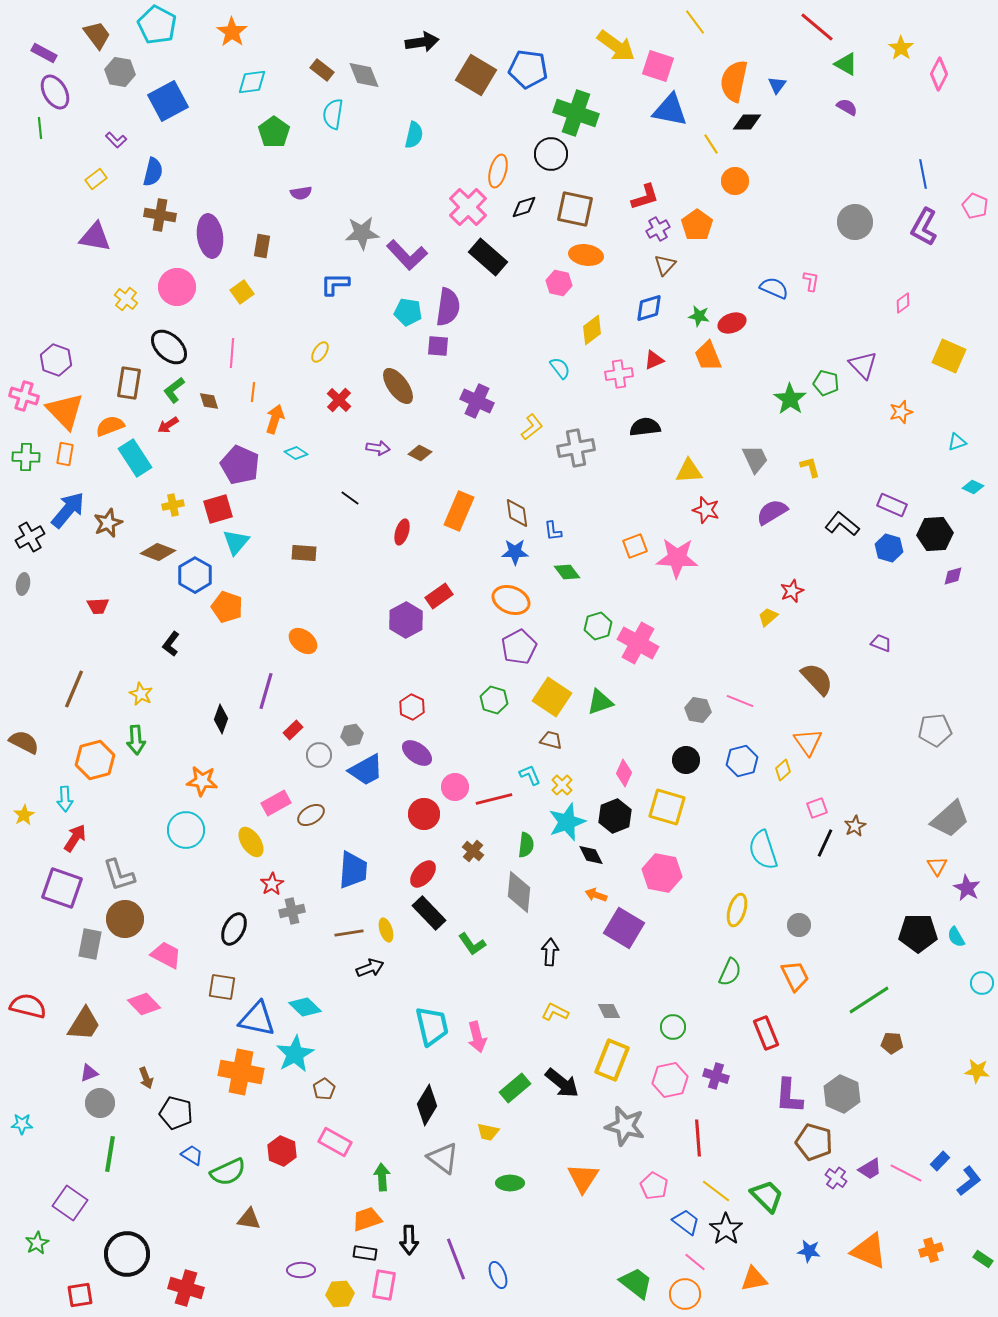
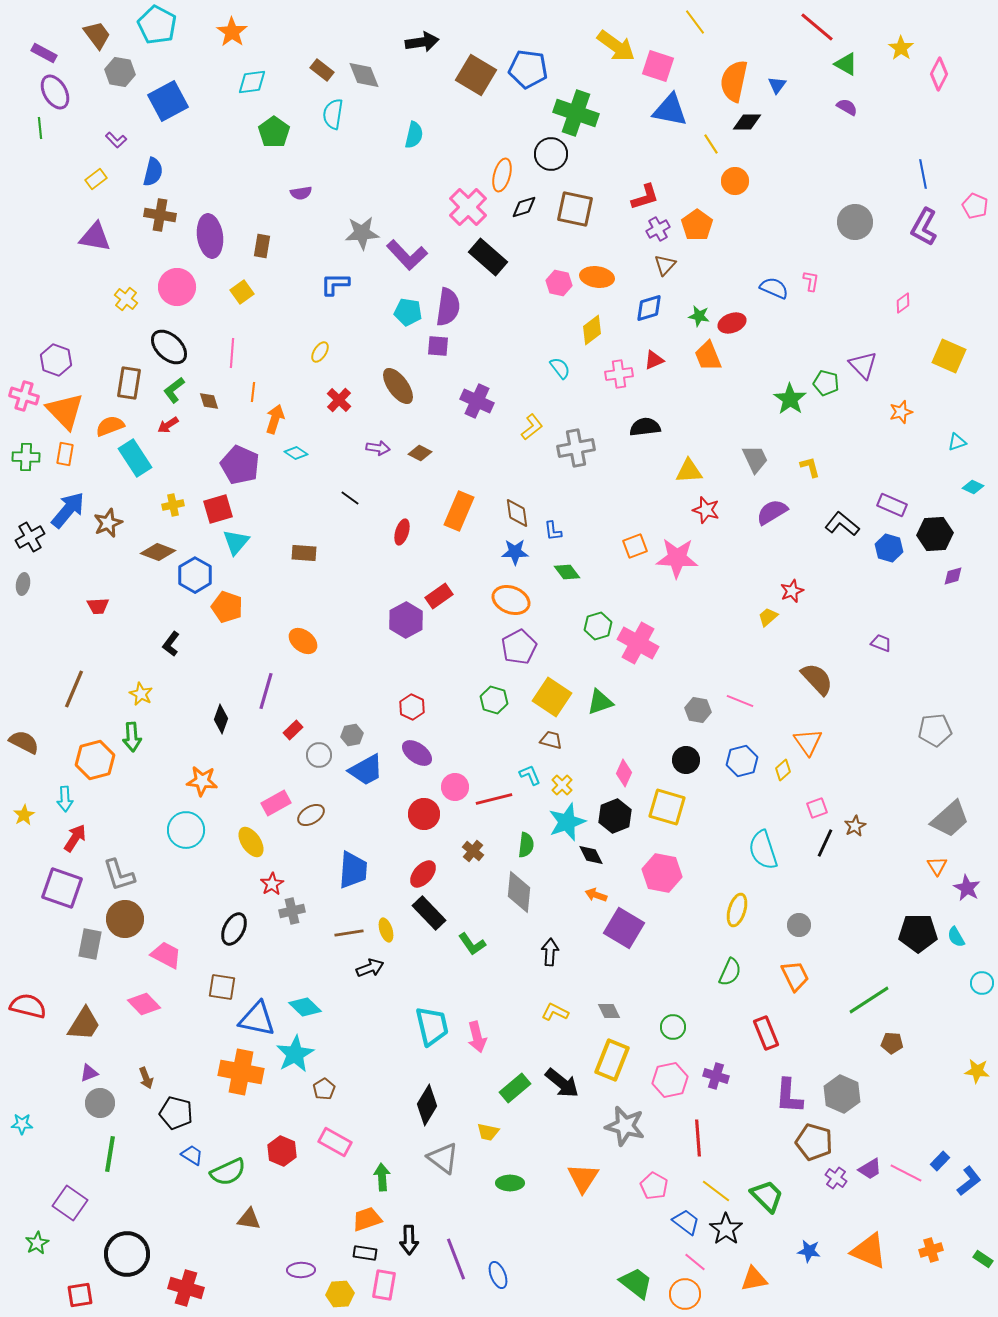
orange ellipse at (498, 171): moved 4 px right, 4 px down
orange ellipse at (586, 255): moved 11 px right, 22 px down
green arrow at (136, 740): moved 4 px left, 3 px up
